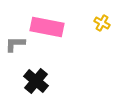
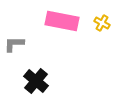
pink rectangle: moved 15 px right, 6 px up
gray L-shape: moved 1 px left
